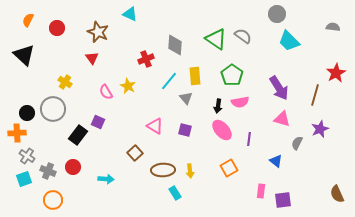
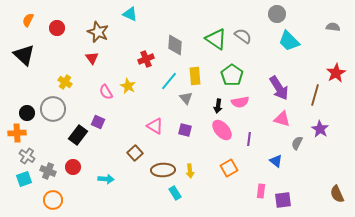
purple star at (320, 129): rotated 18 degrees counterclockwise
